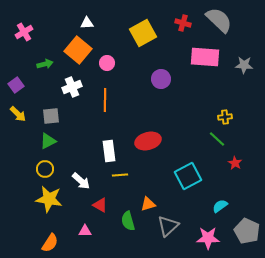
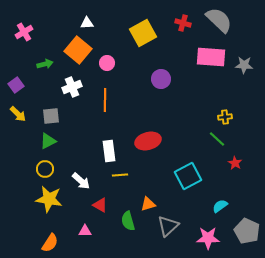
pink rectangle: moved 6 px right
